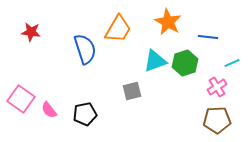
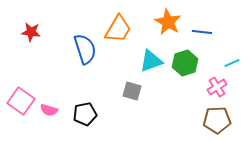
blue line: moved 6 px left, 5 px up
cyan triangle: moved 4 px left
gray square: rotated 30 degrees clockwise
pink square: moved 2 px down
pink semicircle: rotated 36 degrees counterclockwise
